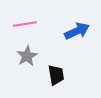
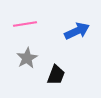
gray star: moved 2 px down
black trapezoid: rotated 30 degrees clockwise
